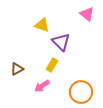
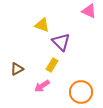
pink triangle: moved 2 px right, 3 px up; rotated 14 degrees counterclockwise
